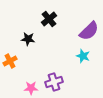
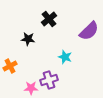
cyan star: moved 18 px left, 1 px down
orange cross: moved 5 px down
purple cross: moved 5 px left, 2 px up
